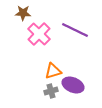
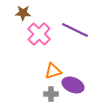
gray cross: moved 3 px down; rotated 16 degrees clockwise
